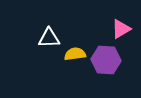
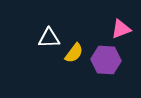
pink triangle: rotated 10 degrees clockwise
yellow semicircle: moved 1 px left, 1 px up; rotated 135 degrees clockwise
